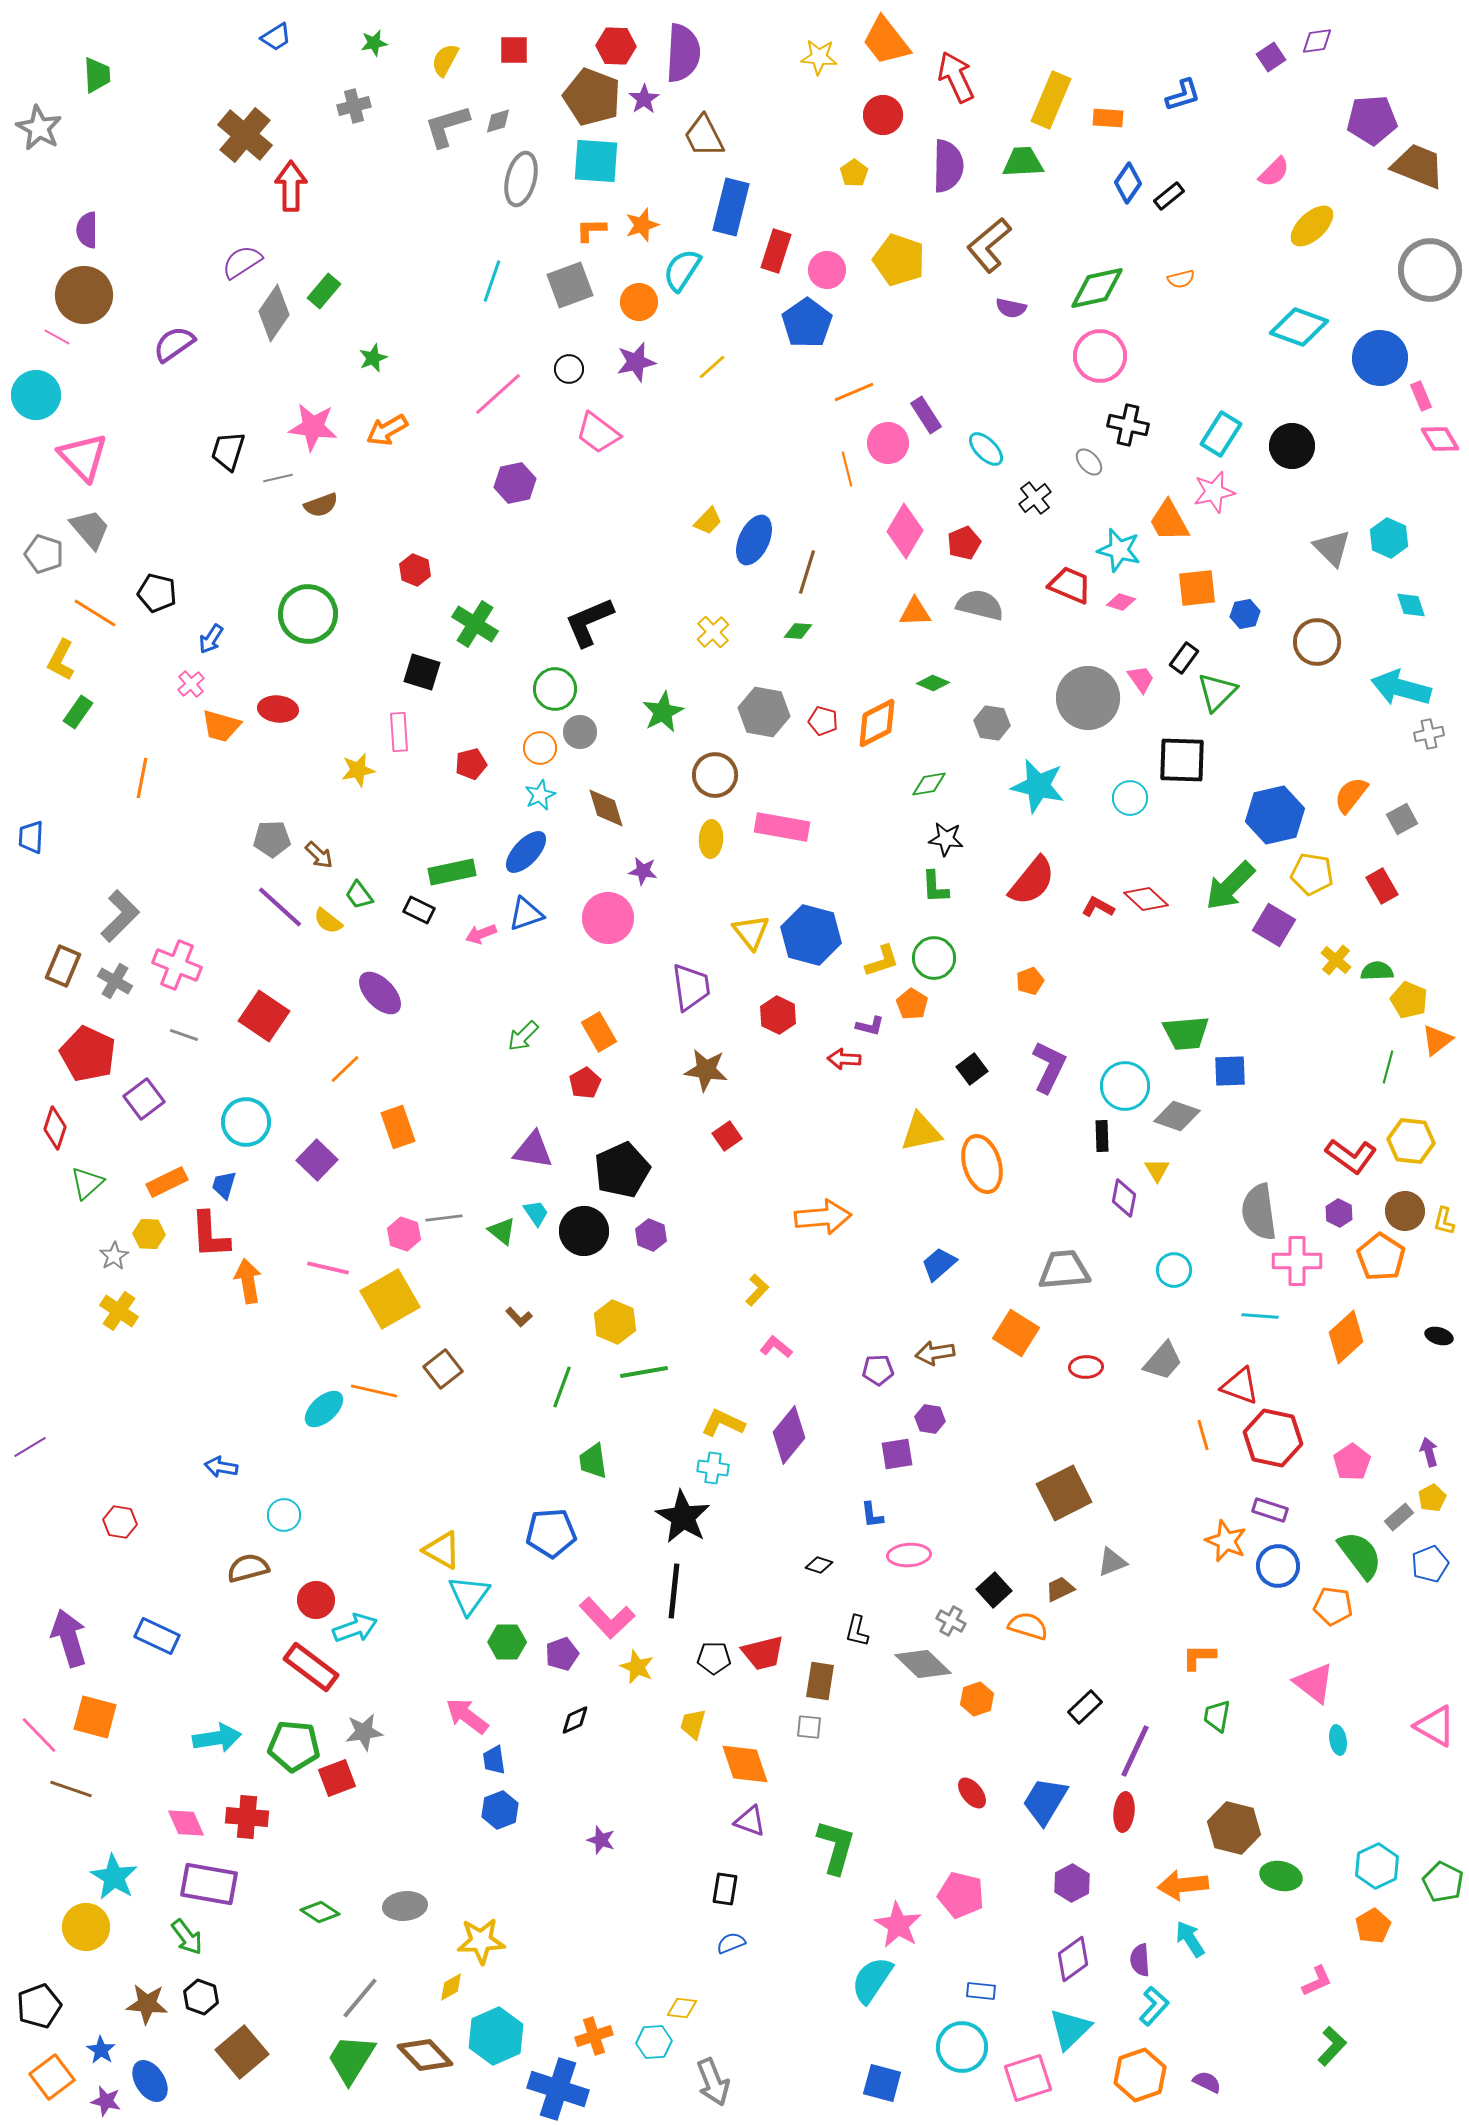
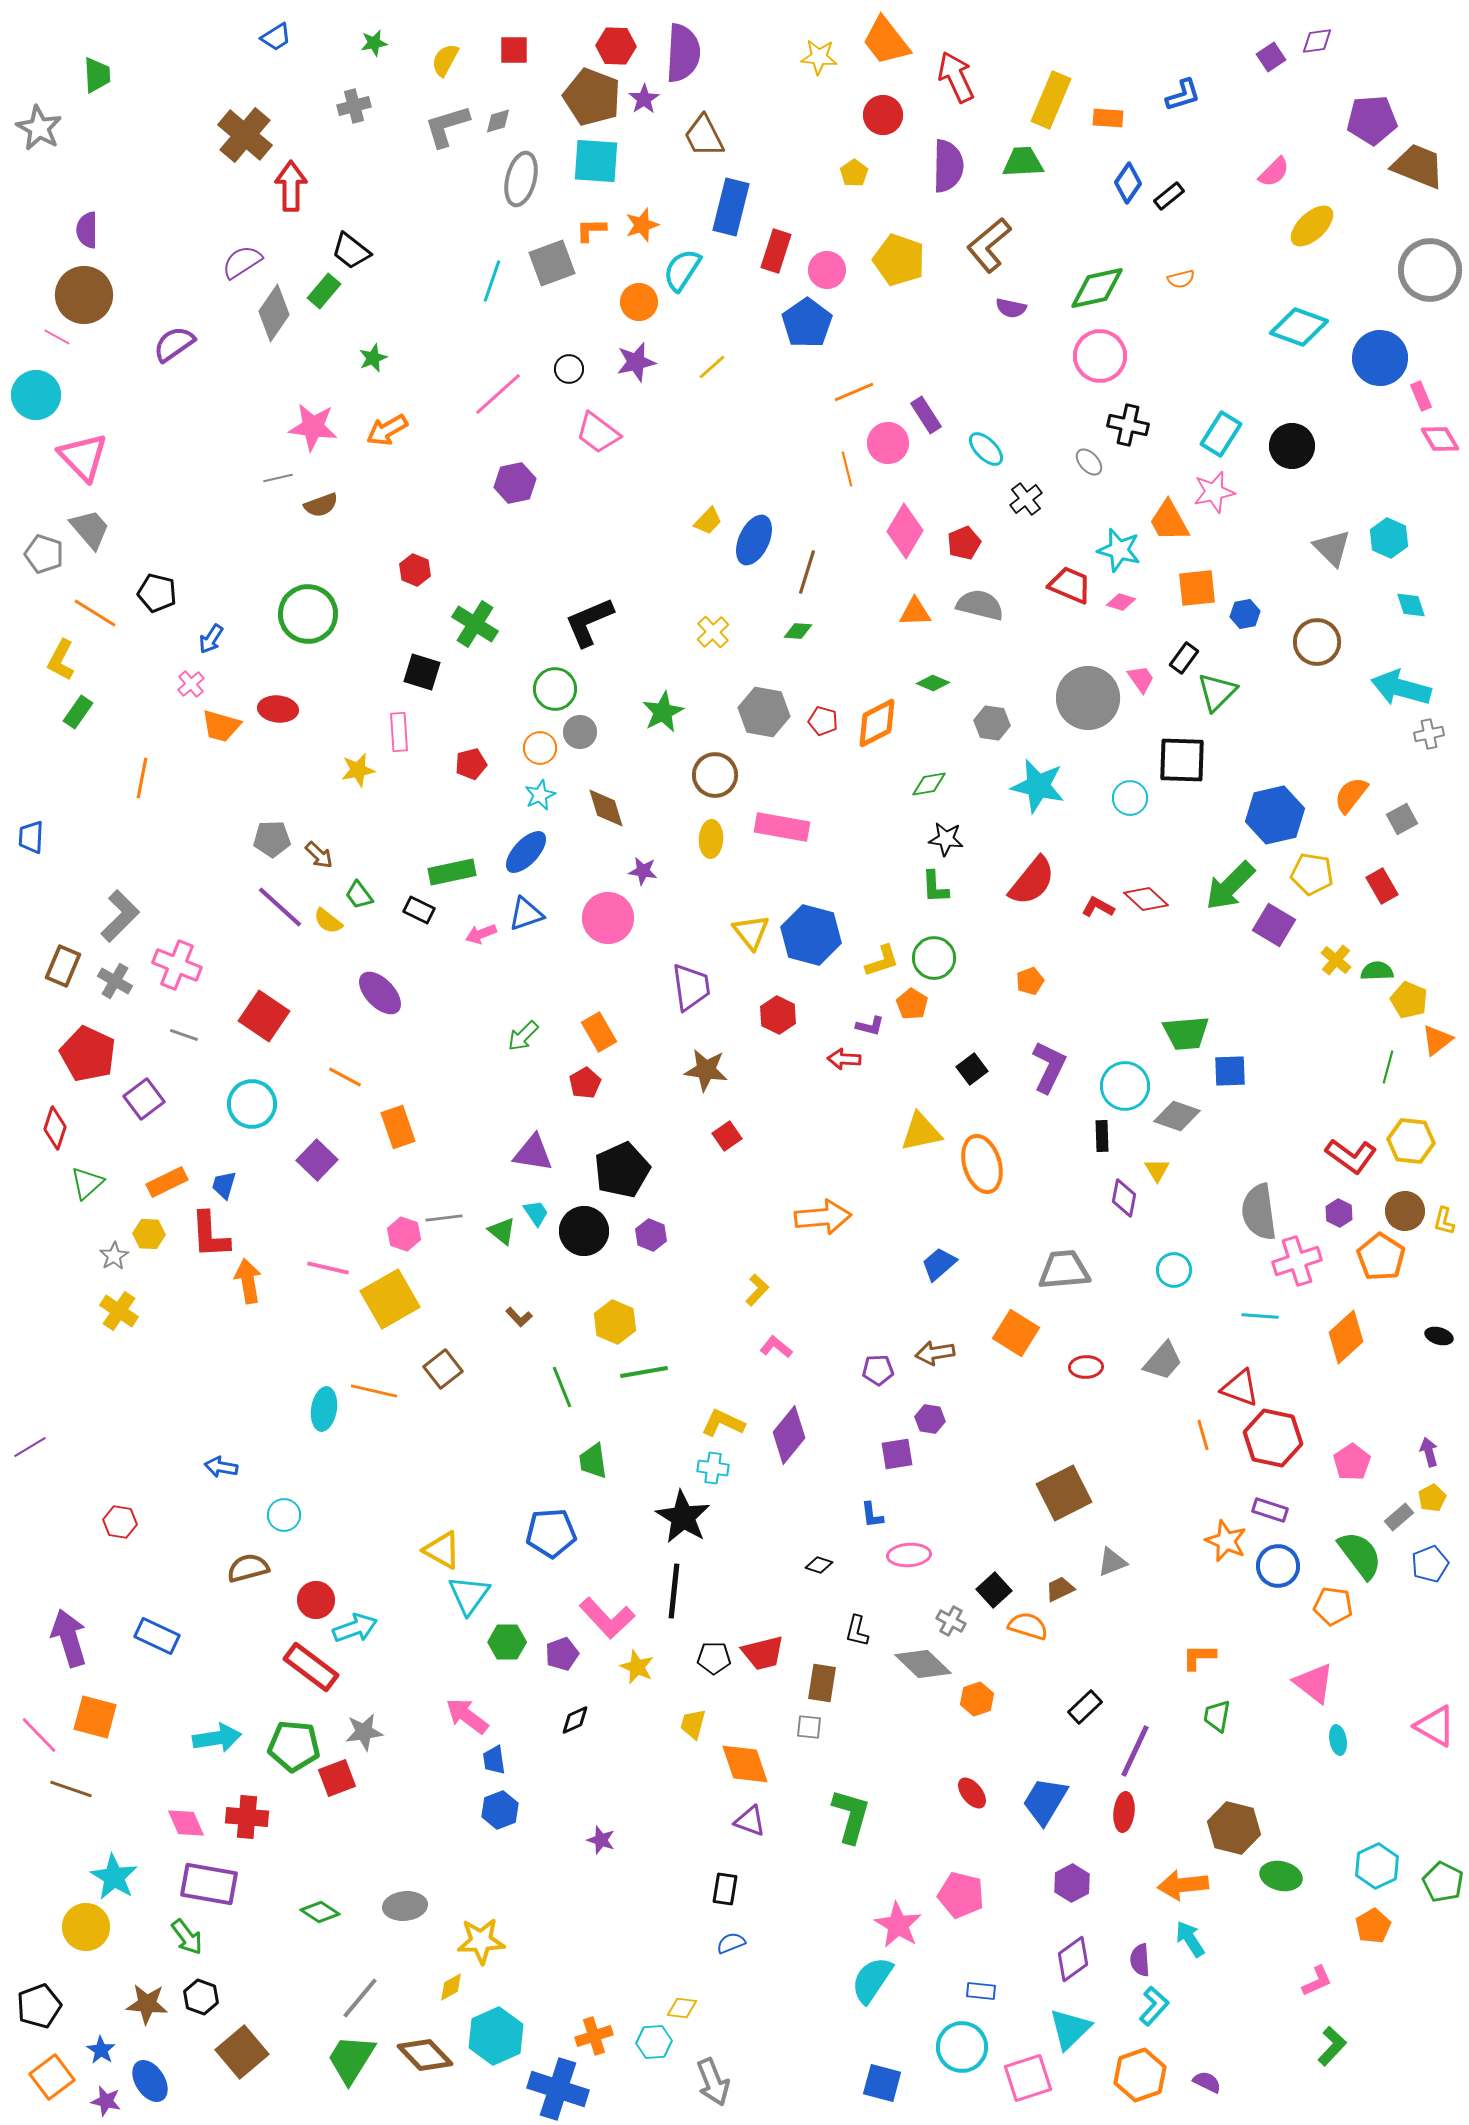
gray square at (570, 285): moved 18 px left, 22 px up
black trapezoid at (228, 451): moved 123 px right, 200 px up; rotated 69 degrees counterclockwise
black cross at (1035, 498): moved 9 px left, 1 px down
orange line at (345, 1069): moved 8 px down; rotated 72 degrees clockwise
cyan circle at (246, 1122): moved 6 px right, 18 px up
purple triangle at (533, 1150): moved 3 px down
pink cross at (1297, 1261): rotated 18 degrees counterclockwise
red triangle at (1240, 1386): moved 2 px down
green line at (562, 1387): rotated 42 degrees counterclockwise
cyan ellipse at (324, 1409): rotated 39 degrees counterclockwise
brown rectangle at (820, 1681): moved 2 px right, 2 px down
green L-shape at (836, 1847): moved 15 px right, 31 px up
